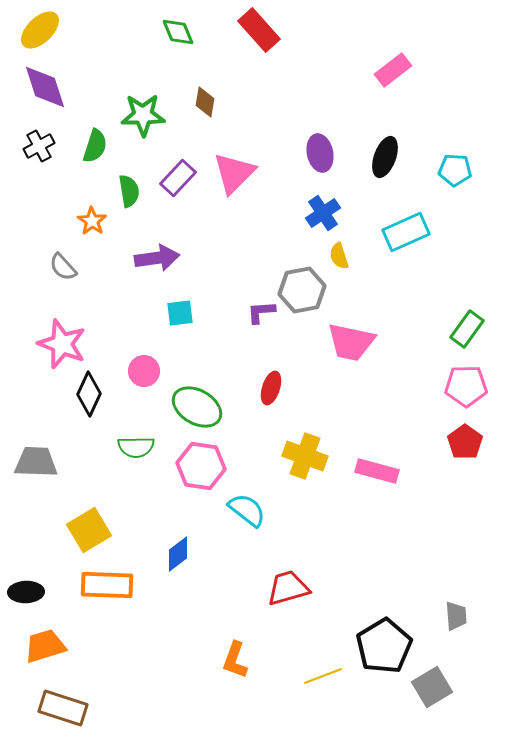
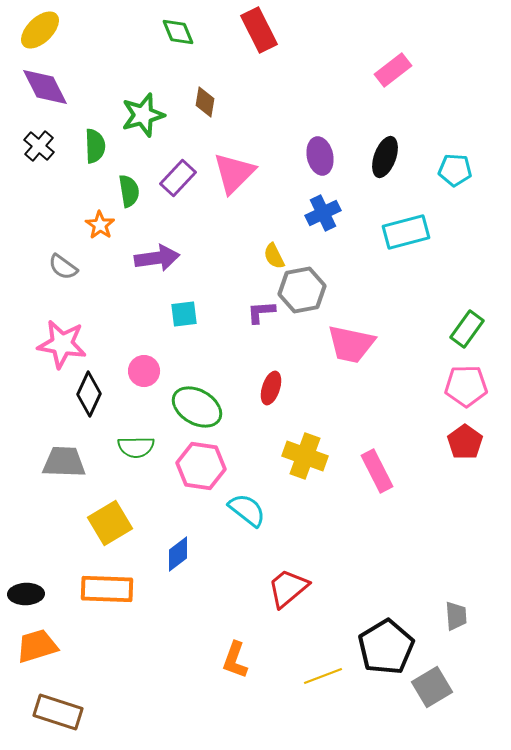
red rectangle at (259, 30): rotated 15 degrees clockwise
purple diamond at (45, 87): rotated 9 degrees counterclockwise
green star at (143, 115): rotated 15 degrees counterclockwise
black cross at (39, 146): rotated 20 degrees counterclockwise
green semicircle at (95, 146): rotated 20 degrees counterclockwise
purple ellipse at (320, 153): moved 3 px down
blue cross at (323, 213): rotated 8 degrees clockwise
orange star at (92, 221): moved 8 px right, 4 px down
cyan rectangle at (406, 232): rotated 9 degrees clockwise
yellow semicircle at (339, 256): moved 65 px left; rotated 8 degrees counterclockwise
gray semicircle at (63, 267): rotated 12 degrees counterclockwise
cyan square at (180, 313): moved 4 px right, 1 px down
pink trapezoid at (351, 342): moved 2 px down
pink star at (62, 344): rotated 12 degrees counterclockwise
gray trapezoid at (36, 462): moved 28 px right
pink rectangle at (377, 471): rotated 48 degrees clockwise
yellow square at (89, 530): moved 21 px right, 7 px up
orange rectangle at (107, 585): moved 4 px down
red trapezoid at (288, 588): rotated 24 degrees counterclockwise
black ellipse at (26, 592): moved 2 px down
orange trapezoid at (45, 646): moved 8 px left
black pentagon at (384, 646): moved 2 px right, 1 px down
brown rectangle at (63, 708): moved 5 px left, 4 px down
